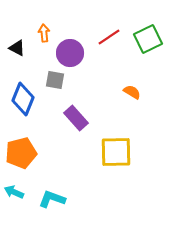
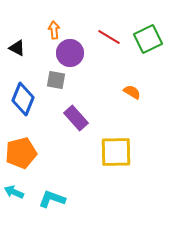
orange arrow: moved 10 px right, 3 px up
red line: rotated 65 degrees clockwise
gray square: moved 1 px right
